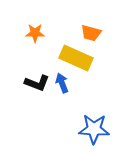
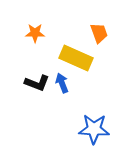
orange trapezoid: moved 8 px right; rotated 125 degrees counterclockwise
